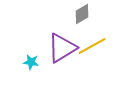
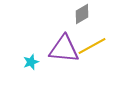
purple triangle: moved 2 px right, 1 px down; rotated 36 degrees clockwise
cyan star: rotated 28 degrees counterclockwise
